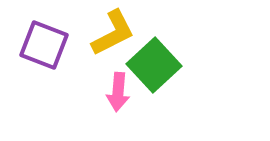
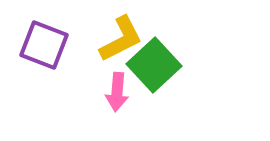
yellow L-shape: moved 8 px right, 6 px down
pink arrow: moved 1 px left
